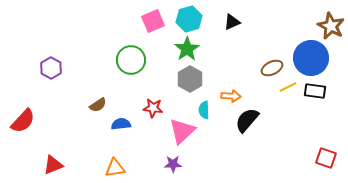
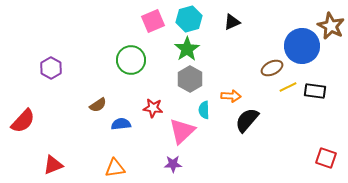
blue circle: moved 9 px left, 12 px up
